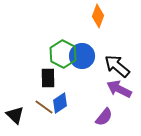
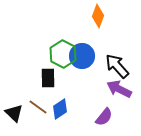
black arrow: rotated 8 degrees clockwise
blue diamond: moved 6 px down
brown line: moved 6 px left
black triangle: moved 1 px left, 2 px up
